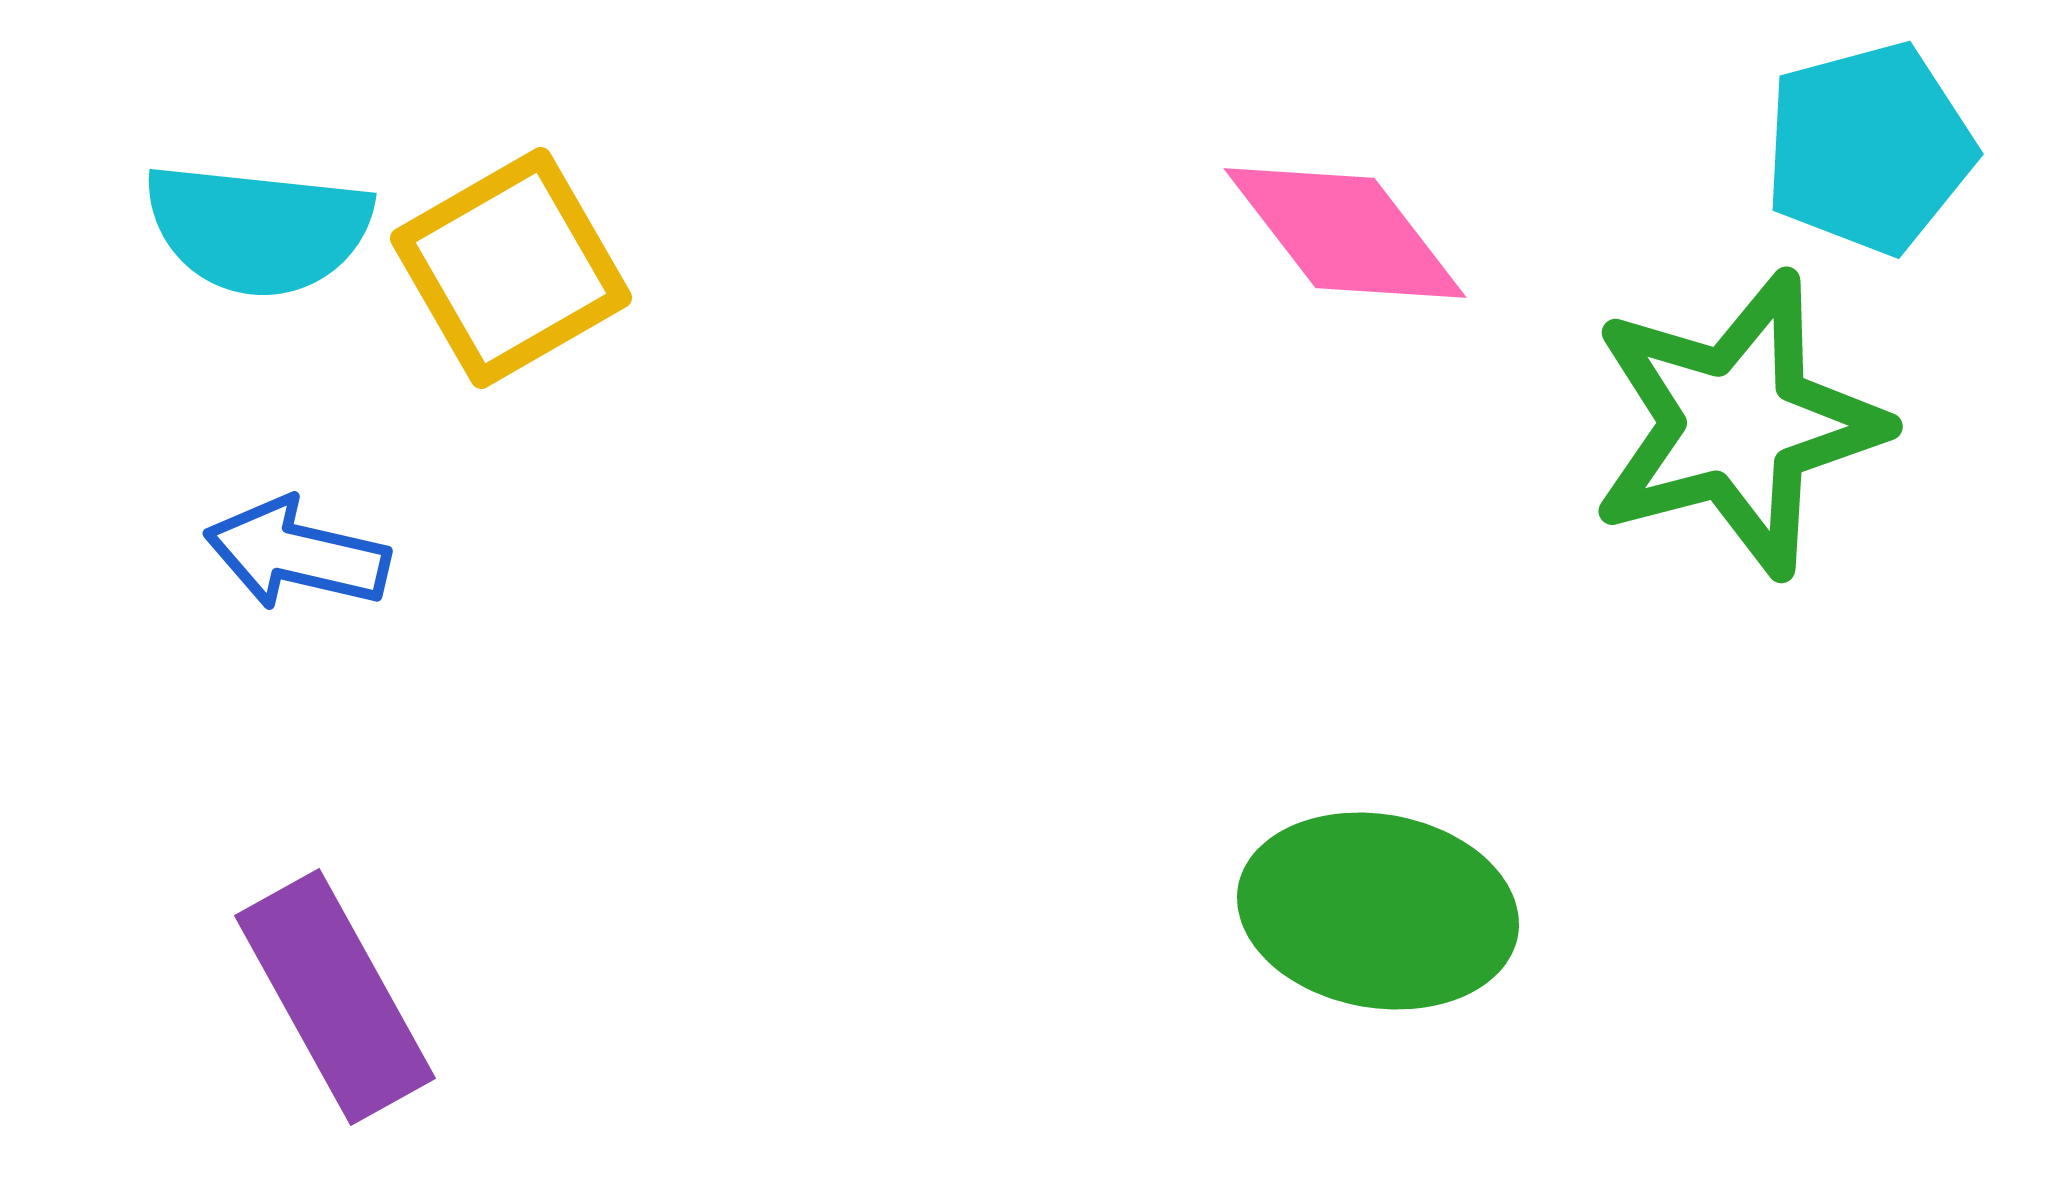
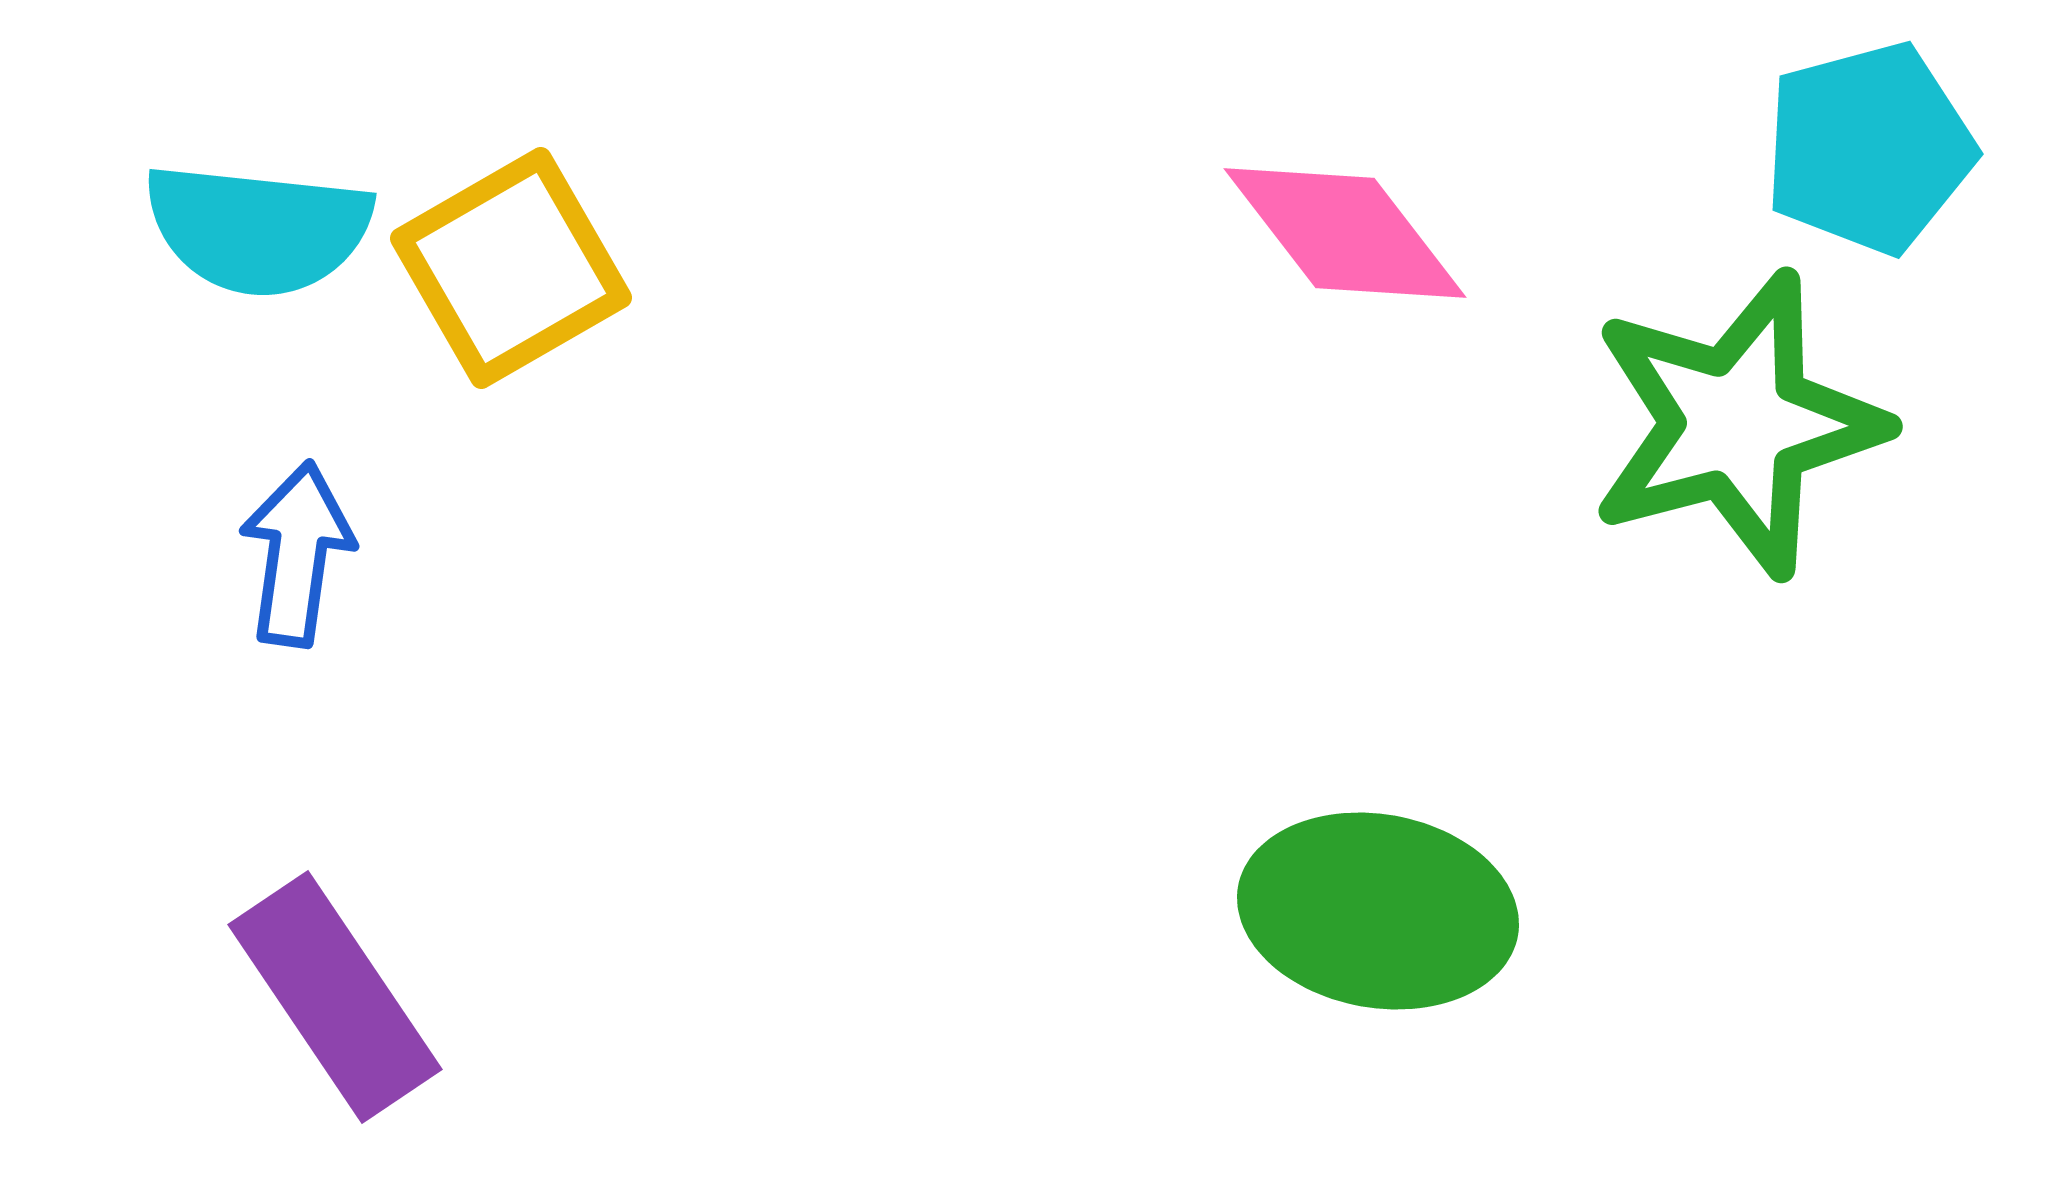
blue arrow: rotated 85 degrees clockwise
purple rectangle: rotated 5 degrees counterclockwise
